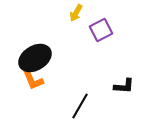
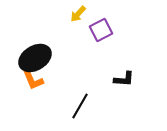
yellow arrow: moved 2 px right, 1 px down; rotated 12 degrees clockwise
black L-shape: moved 7 px up
